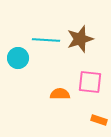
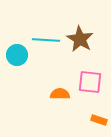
brown star: rotated 24 degrees counterclockwise
cyan circle: moved 1 px left, 3 px up
